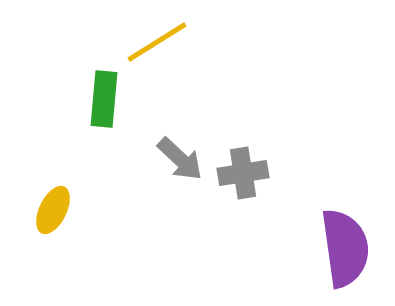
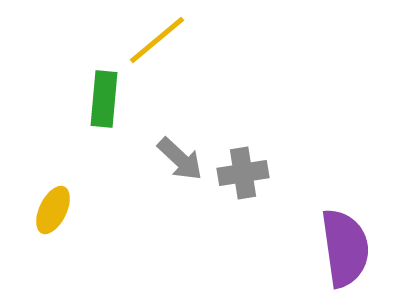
yellow line: moved 2 px up; rotated 8 degrees counterclockwise
